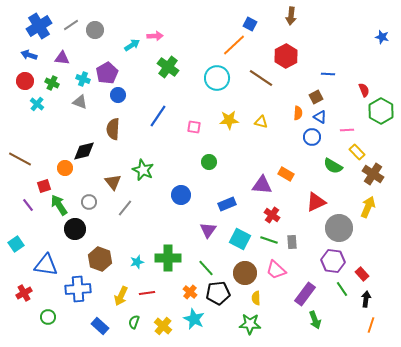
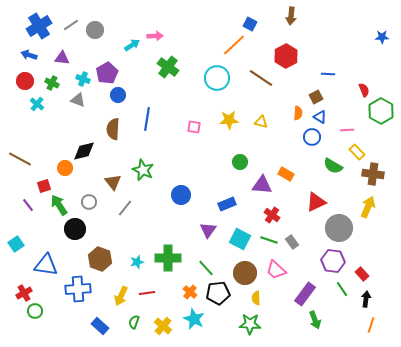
blue star at (382, 37): rotated 16 degrees counterclockwise
gray triangle at (80, 102): moved 2 px left, 2 px up
blue line at (158, 116): moved 11 px left, 3 px down; rotated 25 degrees counterclockwise
green circle at (209, 162): moved 31 px right
brown cross at (373, 174): rotated 25 degrees counterclockwise
gray rectangle at (292, 242): rotated 32 degrees counterclockwise
green circle at (48, 317): moved 13 px left, 6 px up
